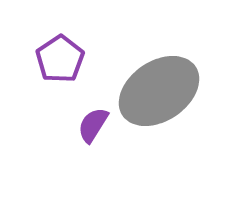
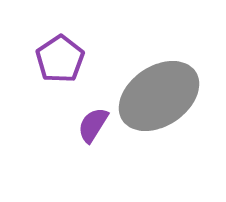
gray ellipse: moved 5 px down
